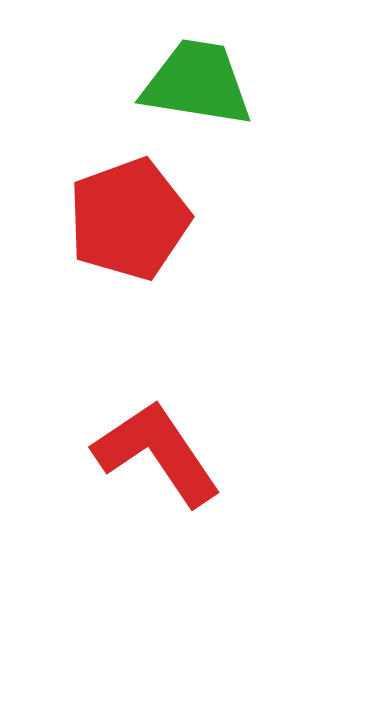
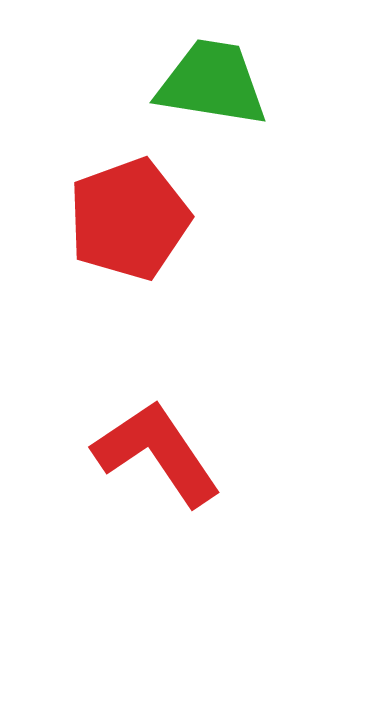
green trapezoid: moved 15 px right
